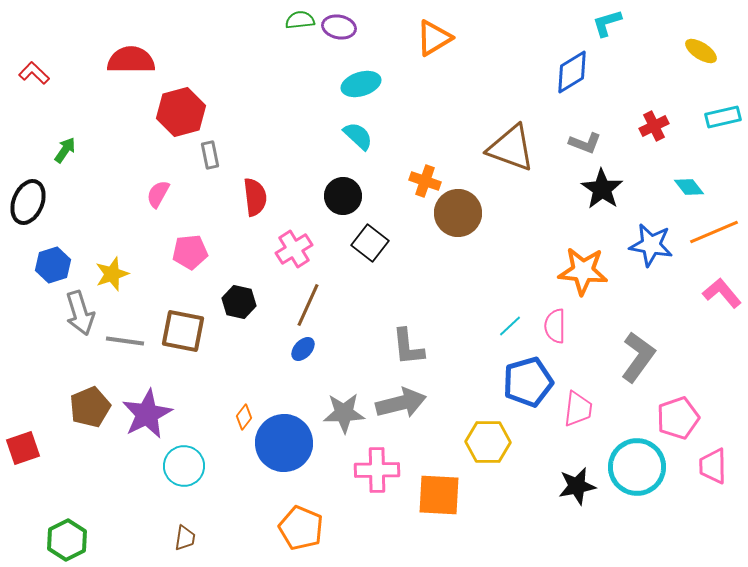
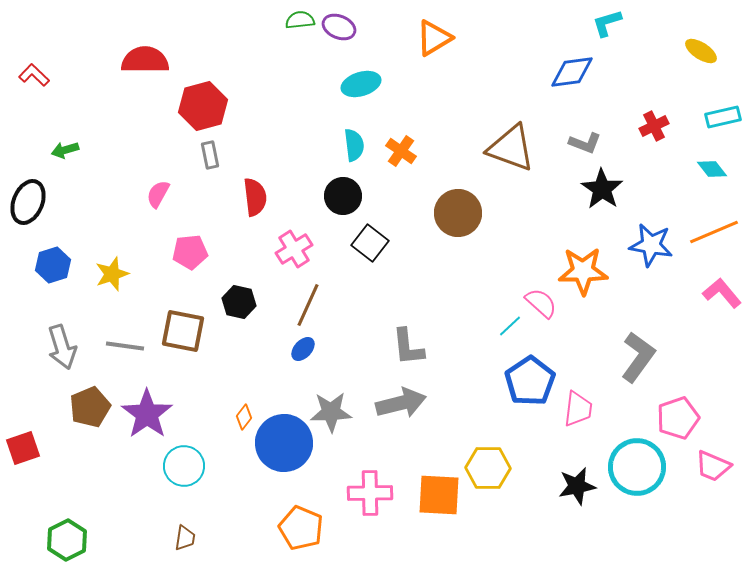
purple ellipse at (339, 27): rotated 12 degrees clockwise
red semicircle at (131, 60): moved 14 px right
blue diamond at (572, 72): rotated 24 degrees clockwise
red L-shape at (34, 73): moved 2 px down
red hexagon at (181, 112): moved 22 px right, 6 px up
cyan semicircle at (358, 136): moved 4 px left, 9 px down; rotated 40 degrees clockwise
green arrow at (65, 150): rotated 140 degrees counterclockwise
orange cross at (425, 181): moved 24 px left, 30 px up; rotated 16 degrees clockwise
cyan diamond at (689, 187): moved 23 px right, 18 px up
orange star at (583, 271): rotated 6 degrees counterclockwise
gray arrow at (80, 313): moved 18 px left, 34 px down
pink semicircle at (555, 326): moved 14 px left, 23 px up; rotated 132 degrees clockwise
gray line at (125, 341): moved 5 px down
blue pentagon at (528, 382): moved 2 px right, 1 px up; rotated 18 degrees counterclockwise
gray star at (344, 413): moved 13 px left, 1 px up
purple star at (147, 414): rotated 9 degrees counterclockwise
yellow hexagon at (488, 442): moved 26 px down
pink trapezoid at (713, 466): rotated 66 degrees counterclockwise
pink cross at (377, 470): moved 7 px left, 23 px down
